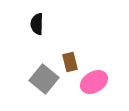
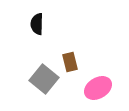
pink ellipse: moved 4 px right, 6 px down
